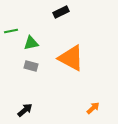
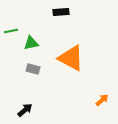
black rectangle: rotated 21 degrees clockwise
gray rectangle: moved 2 px right, 3 px down
orange arrow: moved 9 px right, 8 px up
